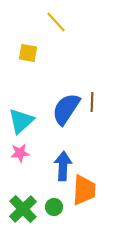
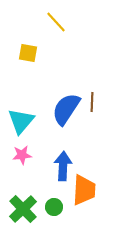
cyan triangle: rotated 8 degrees counterclockwise
pink star: moved 2 px right, 2 px down
